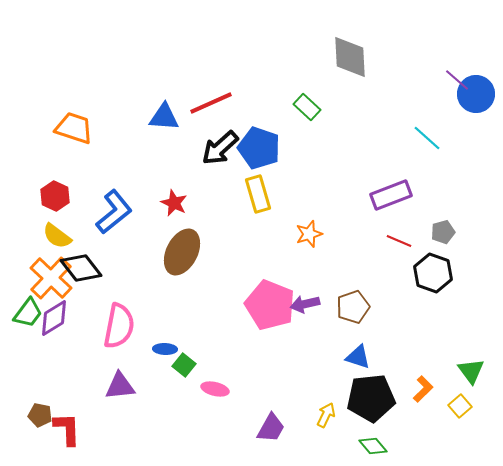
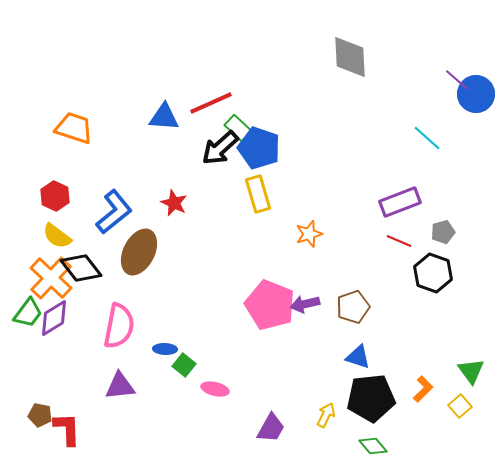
green rectangle at (307, 107): moved 69 px left, 21 px down
purple rectangle at (391, 195): moved 9 px right, 7 px down
brown ellipse at (182, 252): moved 43 px left
